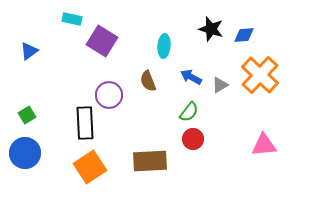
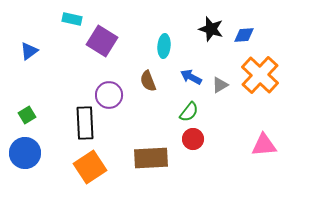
brown rectangle: moved 1 px right, 3 px up
